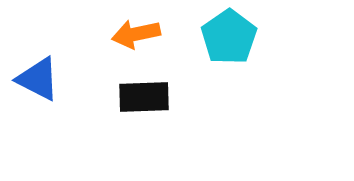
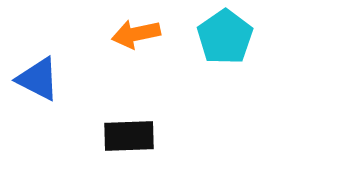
cyan pentagon: moved 4 px left
black rectangle: moved 15 px left, 39 px down
